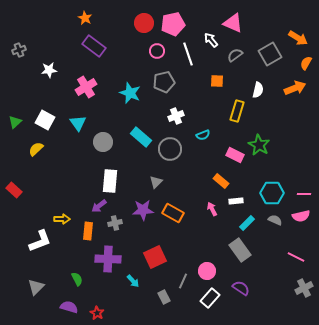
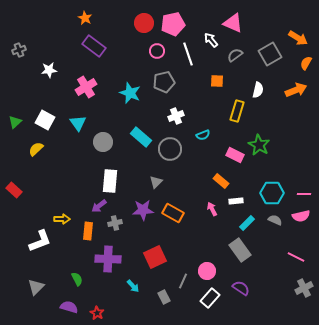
orange arrow at (295, 88): moved 1 px right, 2 px down
cyan arrow at (133, 281): moved 5 px down
